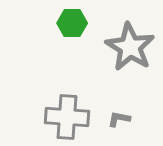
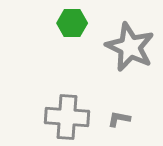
gray star: rotated 6 degrees counterclockwise
